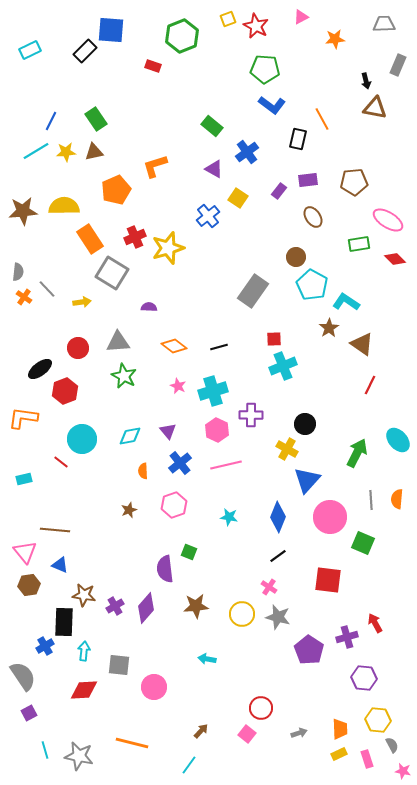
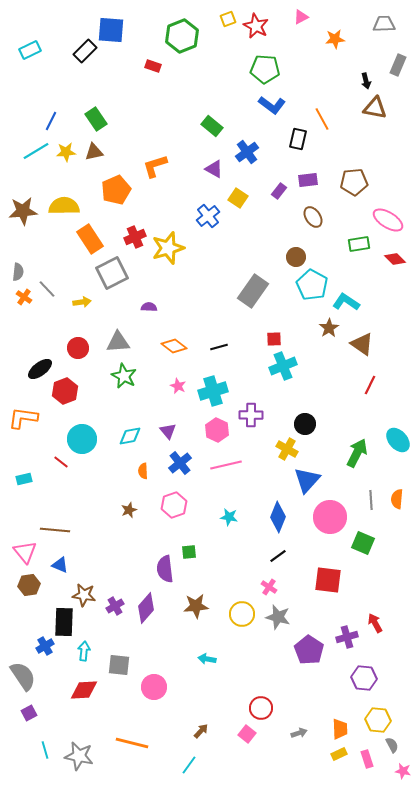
gray square at (112, 273): rotated 32 degrees clockwise
green square at (189, 552): rotated 28 degrees counterclockwise
